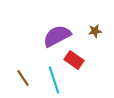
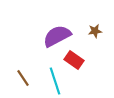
cyan line: moved 1 px right, 1 px down
